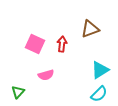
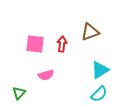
brown triangle: moved 3 px down
pink square: rotated 18 degrees counterclockwise
green triangle: moved 1 px right, 1 px down
